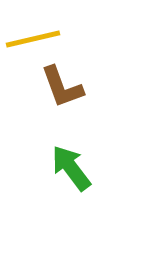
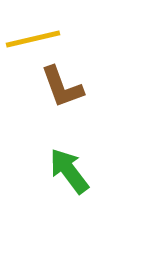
green arrow: moved 2 px left, 3 px down
